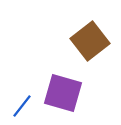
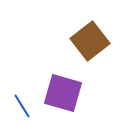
blue line: rotated 70 degrees counterclockwise
